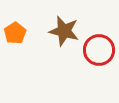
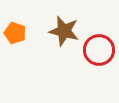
orange pentagon: rotated 20 degrees counterclockwise
